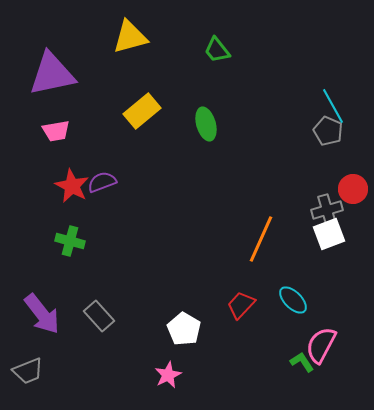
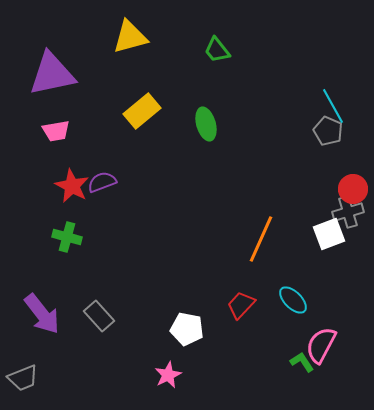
gray cross: moved 21 px right, 2 px down
green cross: moved 3 px left, 4 px up
white pentagon: moved 3 px right; rotated 20 degrees counterclockwise
gray trapezoid: moved 5 px left, 7 px down
